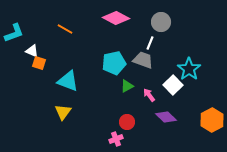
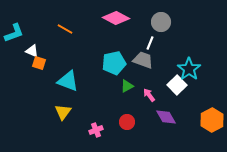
white square: moved 4 px right
purple diamond: rotated 15 degrees clockwise
pink cross: moved 20 px left, 9 px up
